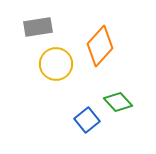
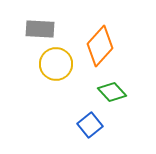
gray rectangle: moved 2 px right, 2 px down; rotated 12 degrees clockwise
green diamond: moved 6 px left, 10 px up
blue square: moved 3 px right, 5 px down
